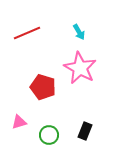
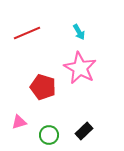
black rectangle: moved 1 px left; rotated 24 degrees clockwise
